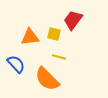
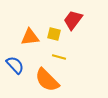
blue semicircle: moved 1 px left, 1 px down
orange semicircle: moved 1 px down
